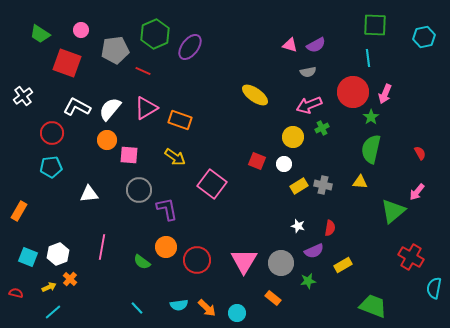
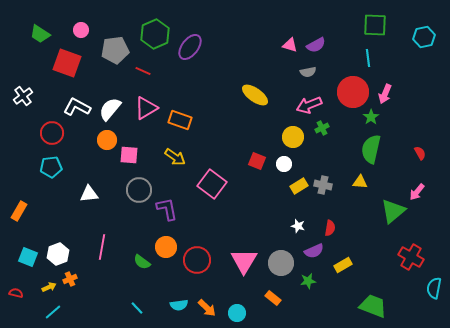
orange cross at (70, 279): rotated 24 degrees clockwise
